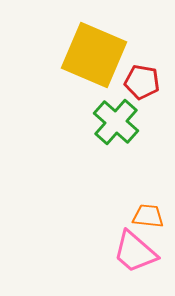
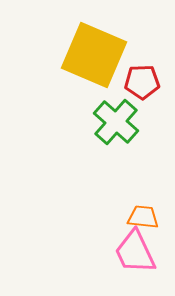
red pentagon: rotated 12 degrees counterclockwise
orange trapezoid: moved 5 px left, 1 px down
pink trapezoid: rotated 24 degrees clockwise
